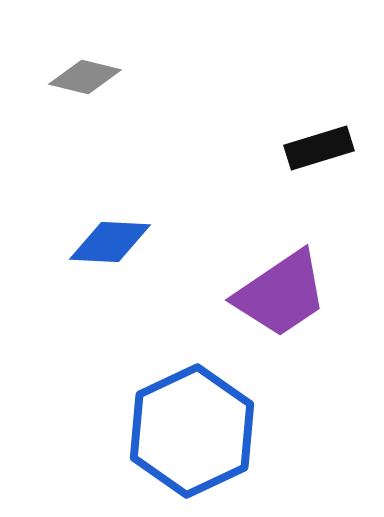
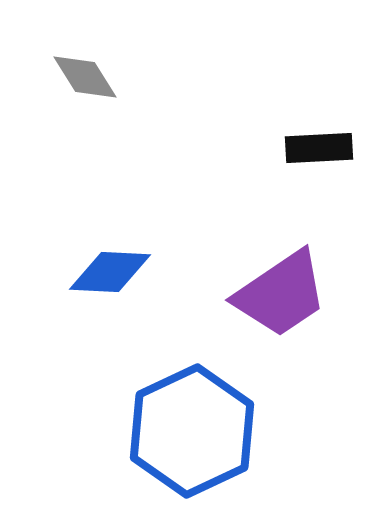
gray diamond: rotated 44 degrees clockwise
black rectangle: rotated 14 degrees clockwise
blue diamond: moved 30 px down
